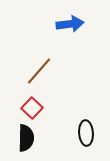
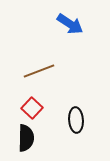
blue arrow: rotated 40 degrees clockwise
brown line: rotated 28 degrees clockwise
black ellipse: moved 10 px left, 13 px up
